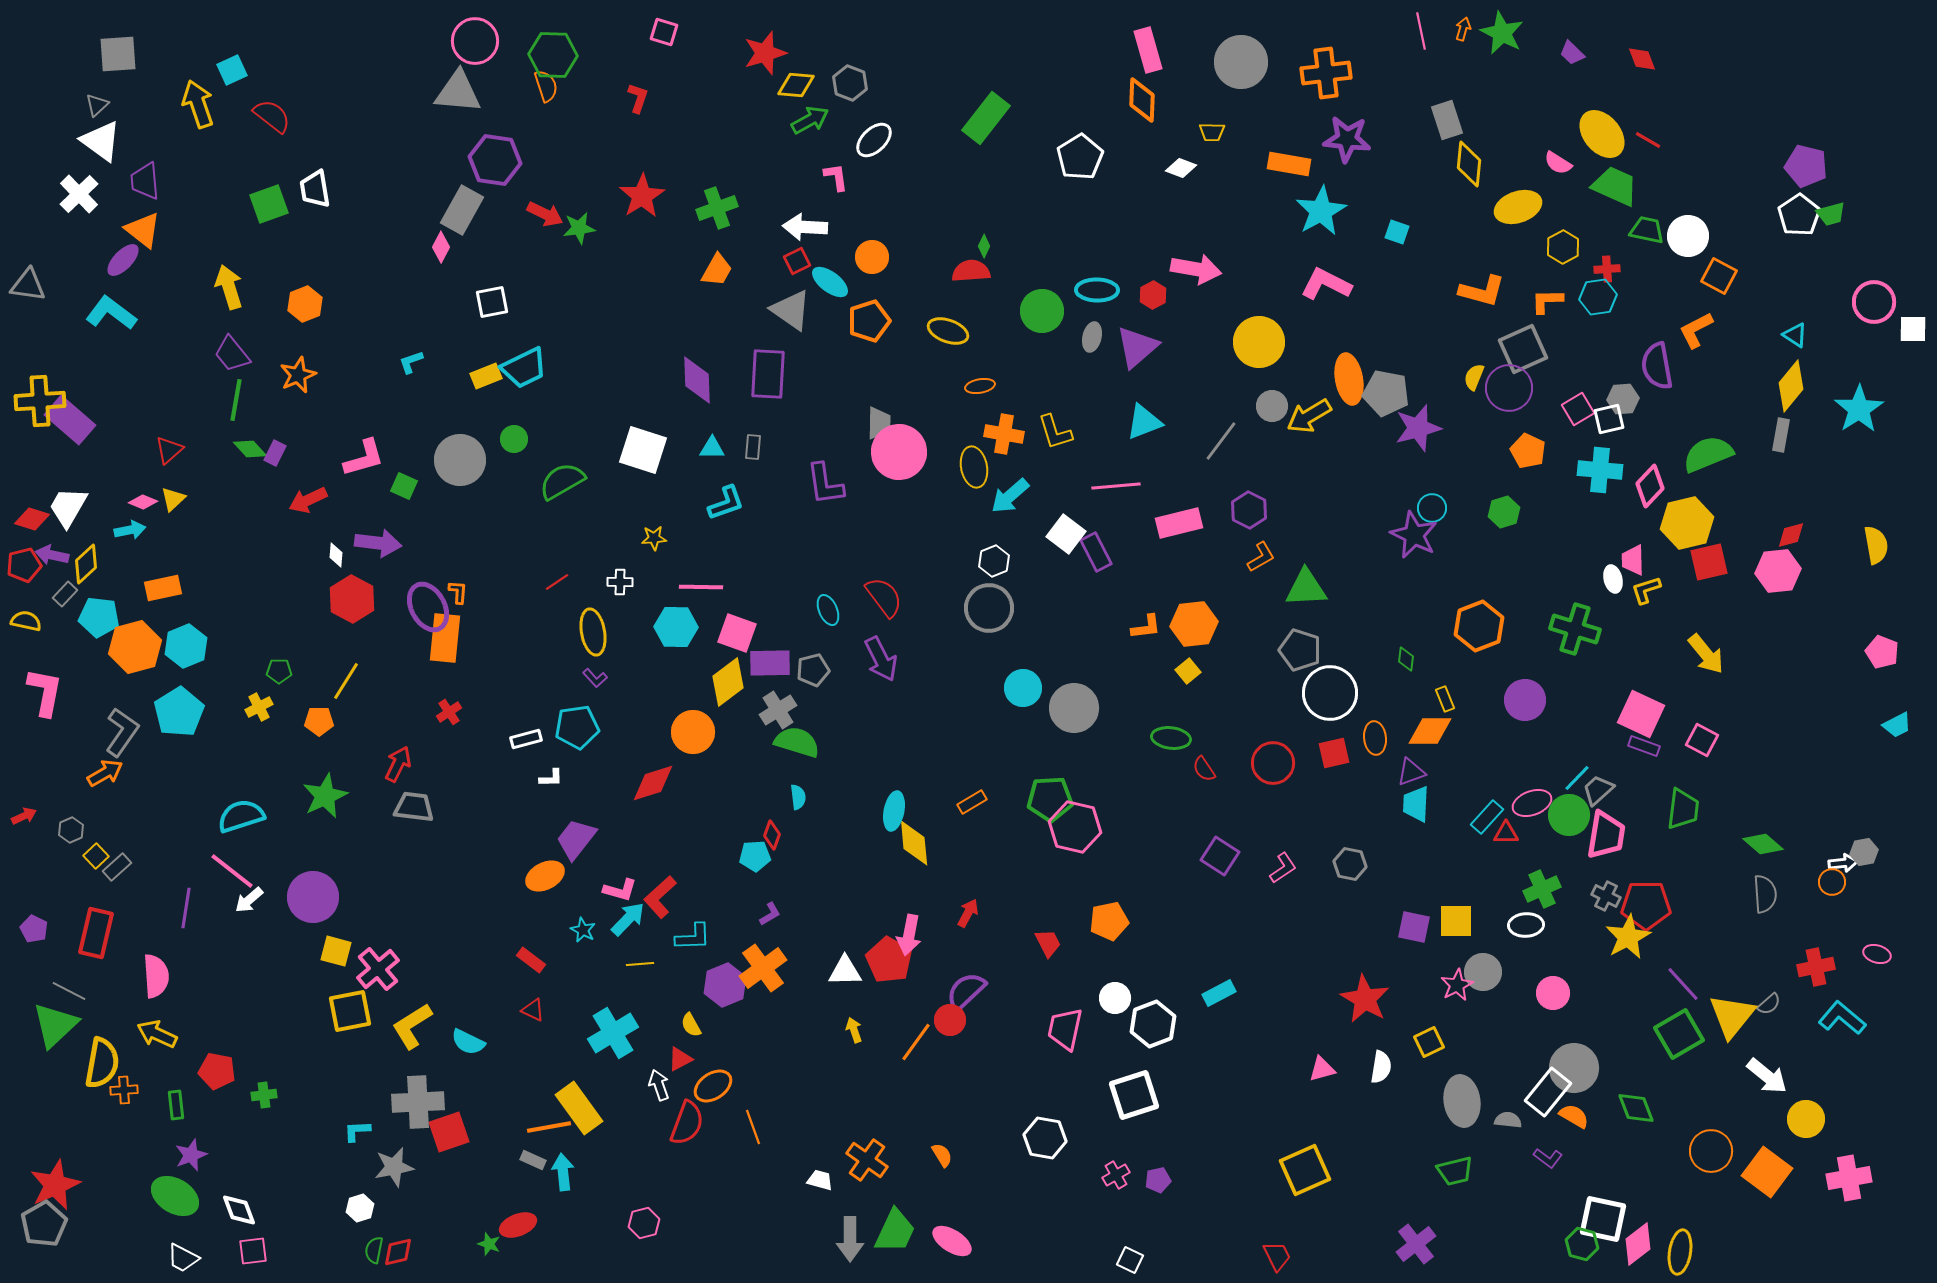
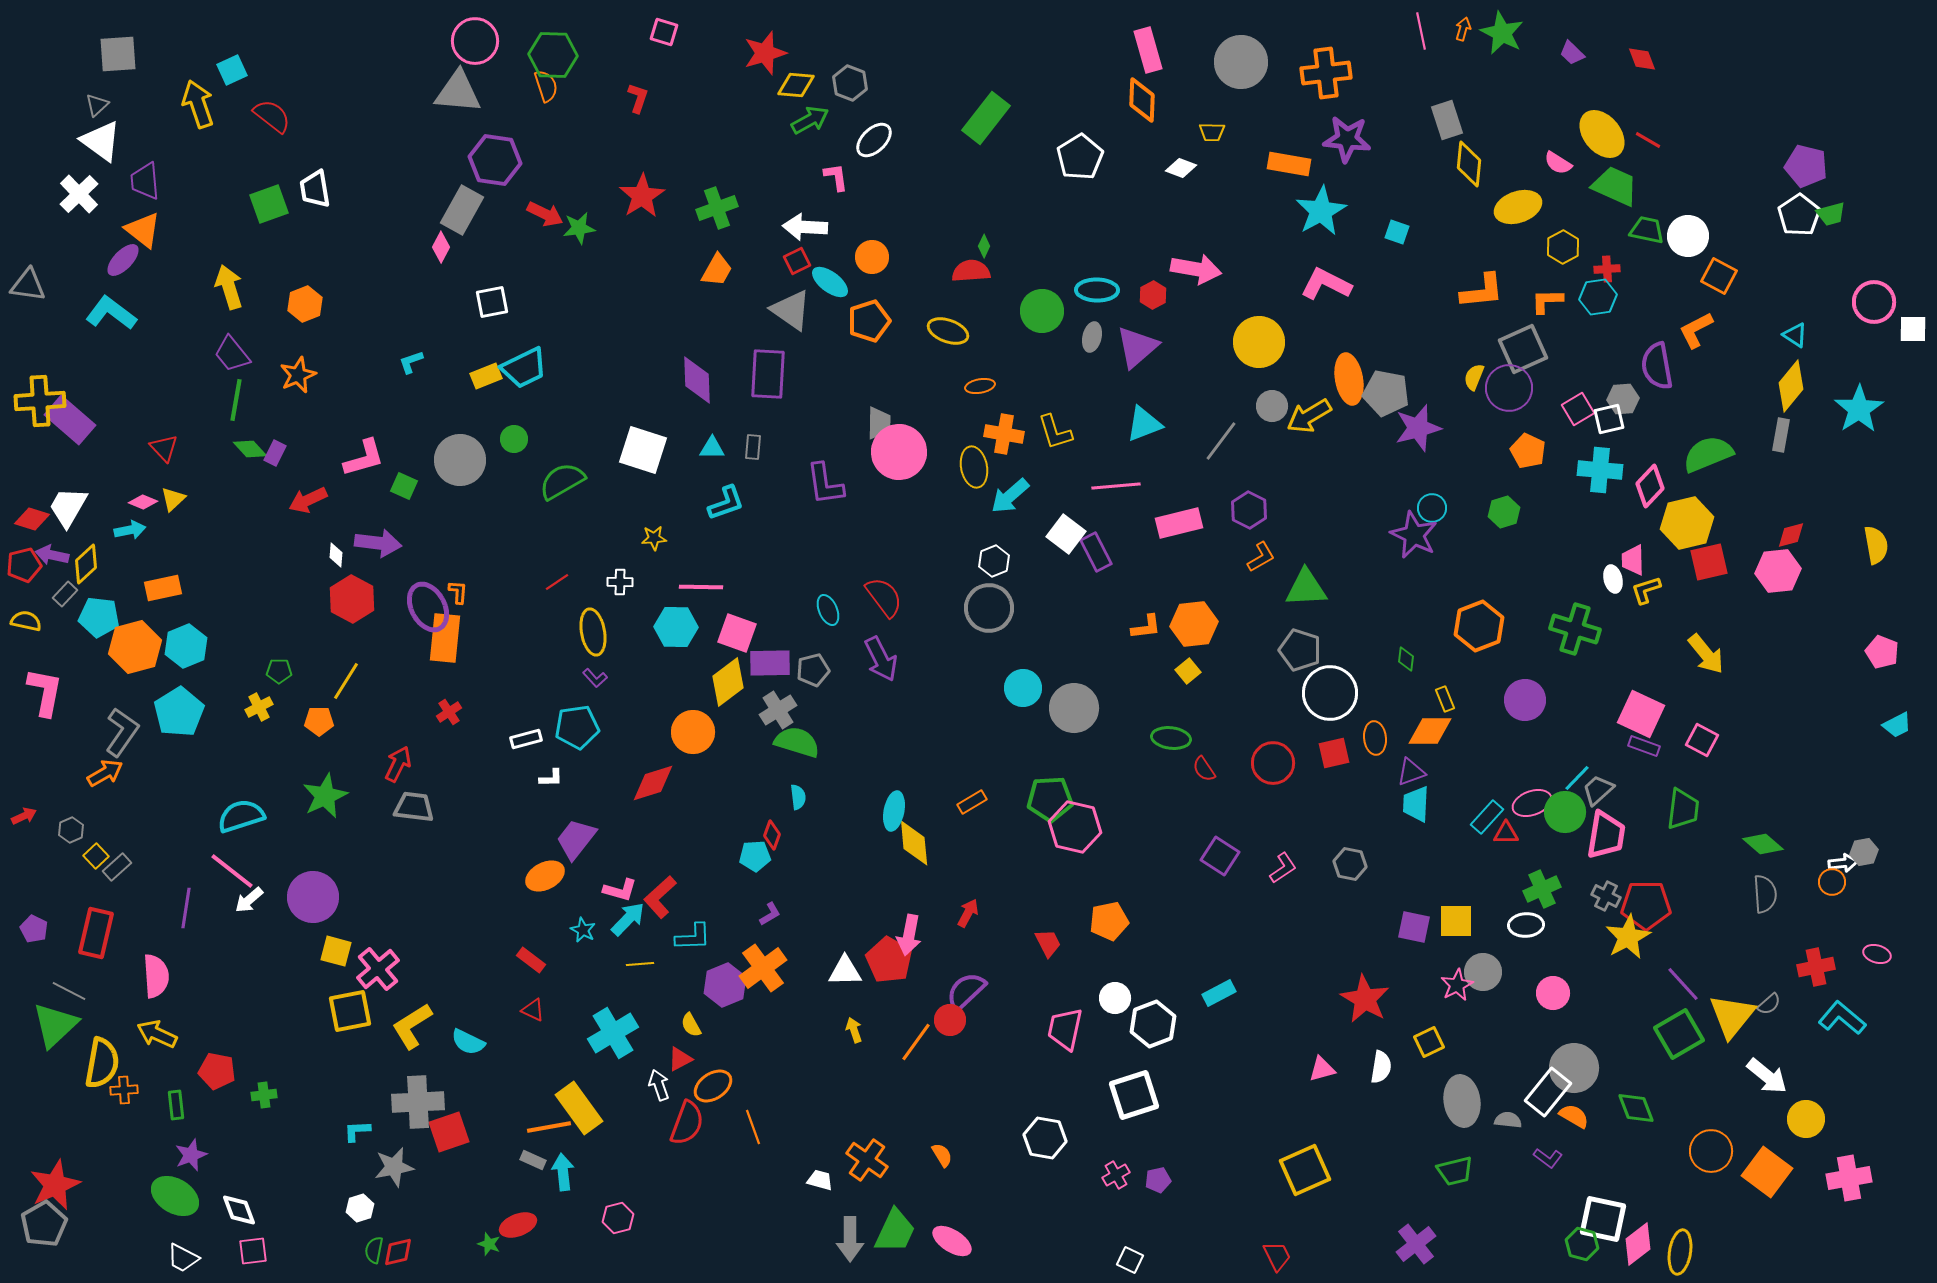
orange L-shape at (1482, 291): rotated 21 degrees counterclockwise
cyan triangle at (1144, 422): moved 2 px down
red triangle at (169, 450): moved 5 px left, 2 px up; rotated 32 degrees counterclockwise
green circle at (1569, 815): moved 4 px left, 3 px up
pink hexagon at (644, 1223): moved 26 px left, 5 px up
